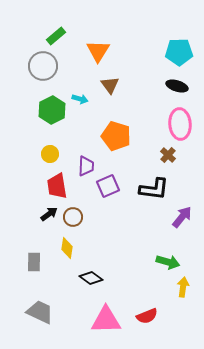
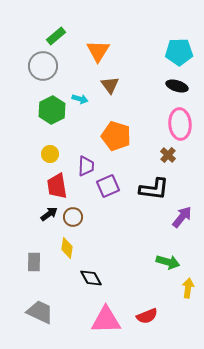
black diamond: rotated 25 degrees clockwise
yellow arrow: moved 5 px right, 1 px down
